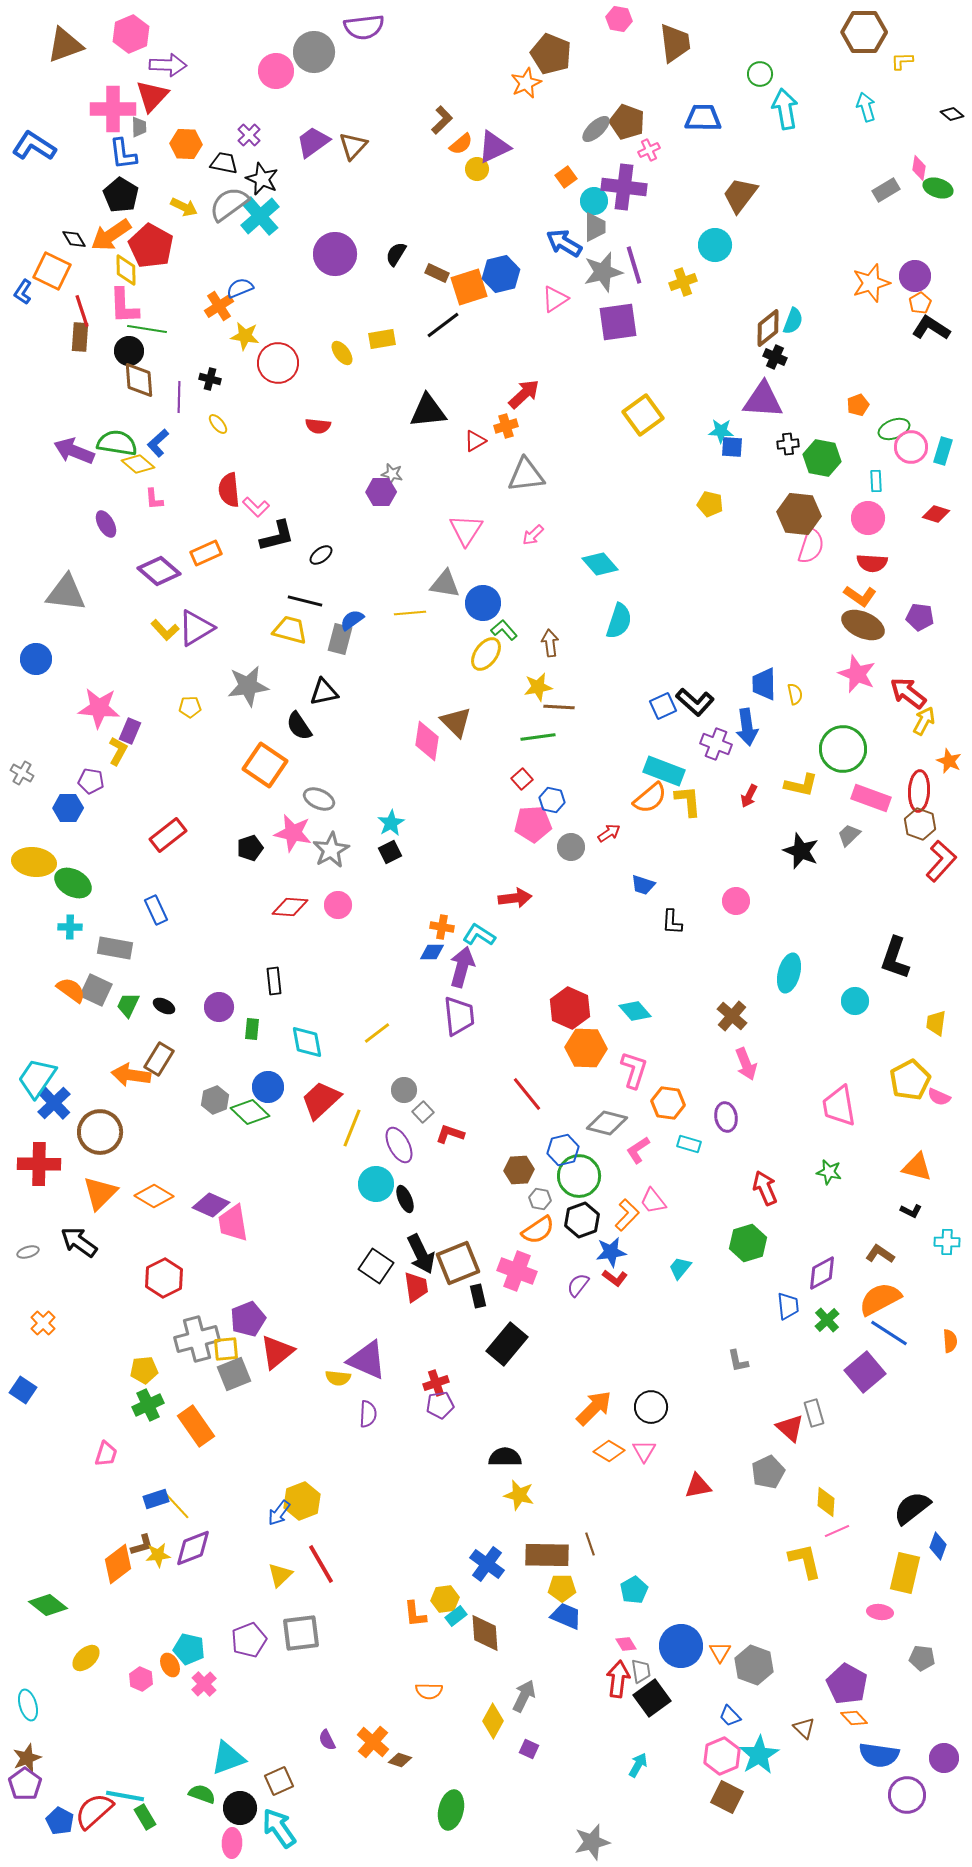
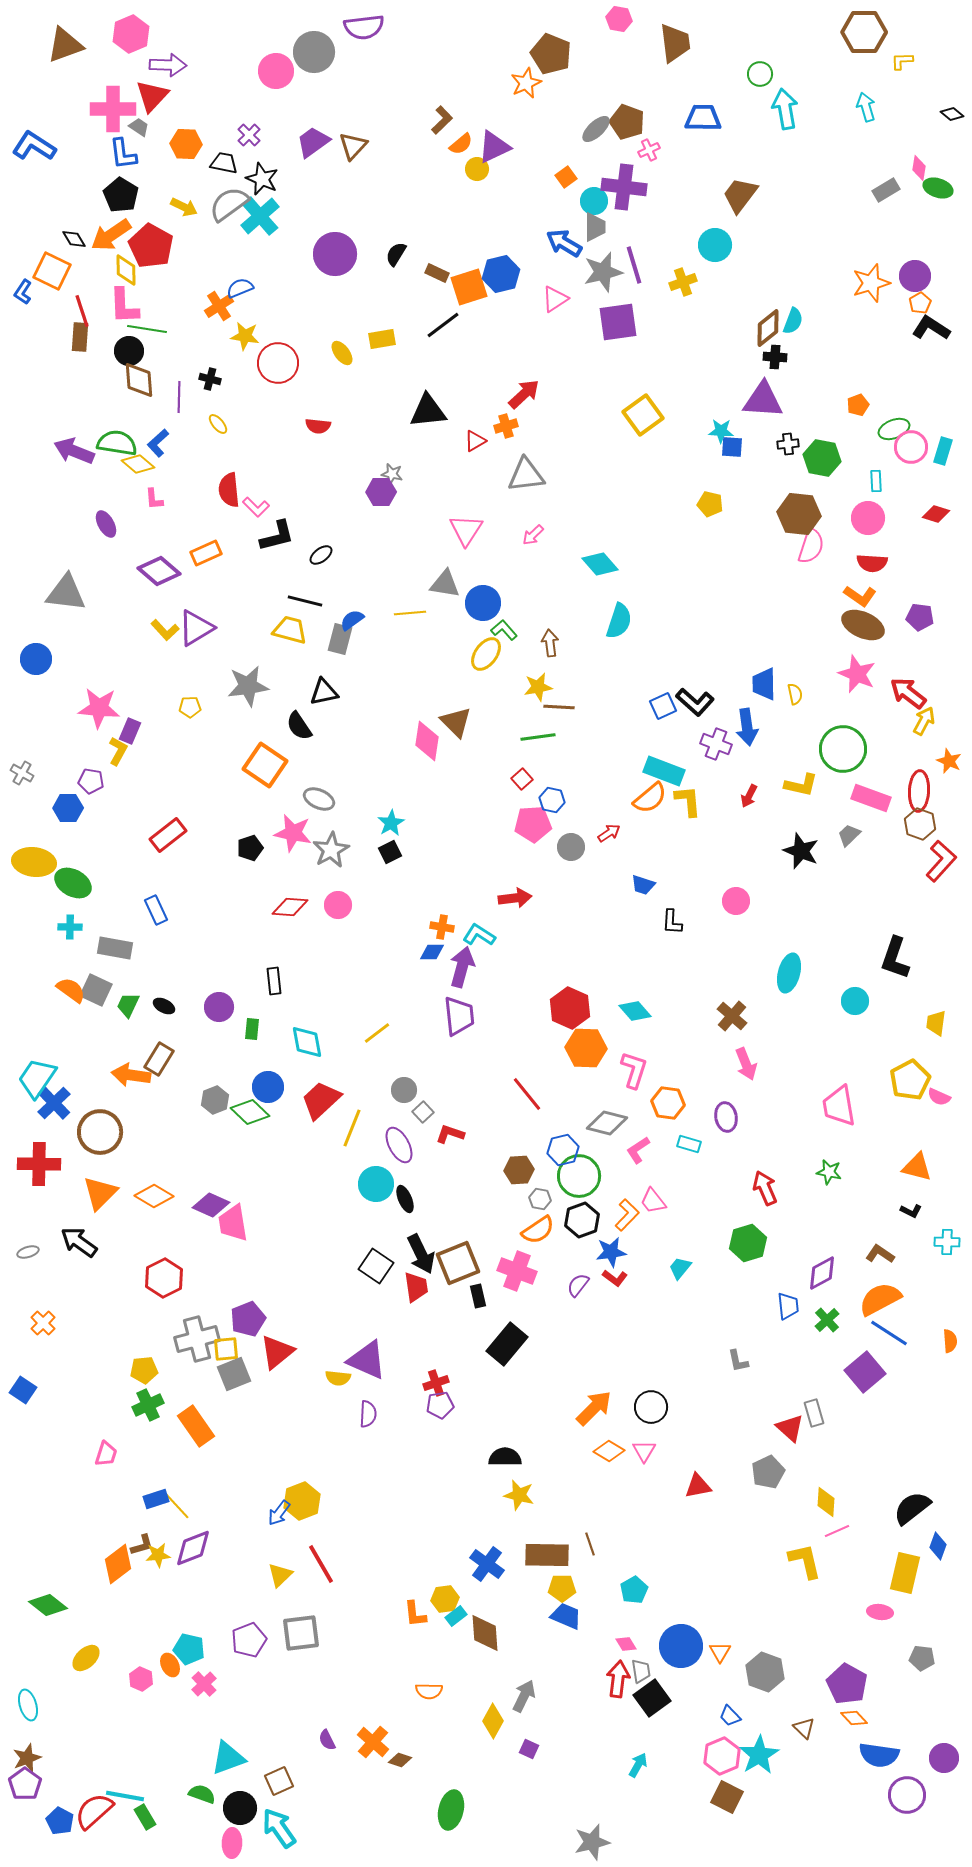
gray trapezoid at (139, 127): rotated 55 degrees counterclockwise
black cross at (775, 357): rotated 20 degrees counterclockwise
gray hexagon at (754, 1665): moved 11 px right, 7 px down
